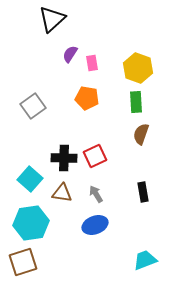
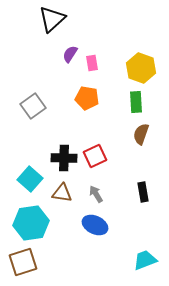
yellow hexagon: moved 3 px right
blue ellipse: rotated 45 degrees clockwise
